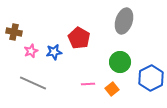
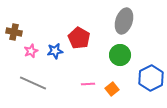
blue star: moved 1 px right, 1 px up
green circle: moved 7 px up
